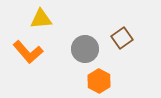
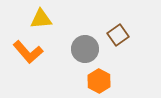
brown square: moved 4 px left, 3 px up
